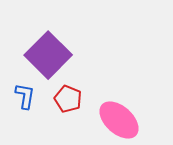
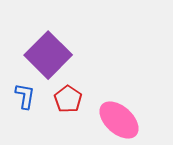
red pentagon: rotated 12 degrees clockwise
